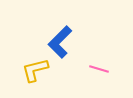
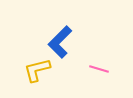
yellow L-shape: moved 2 px right
